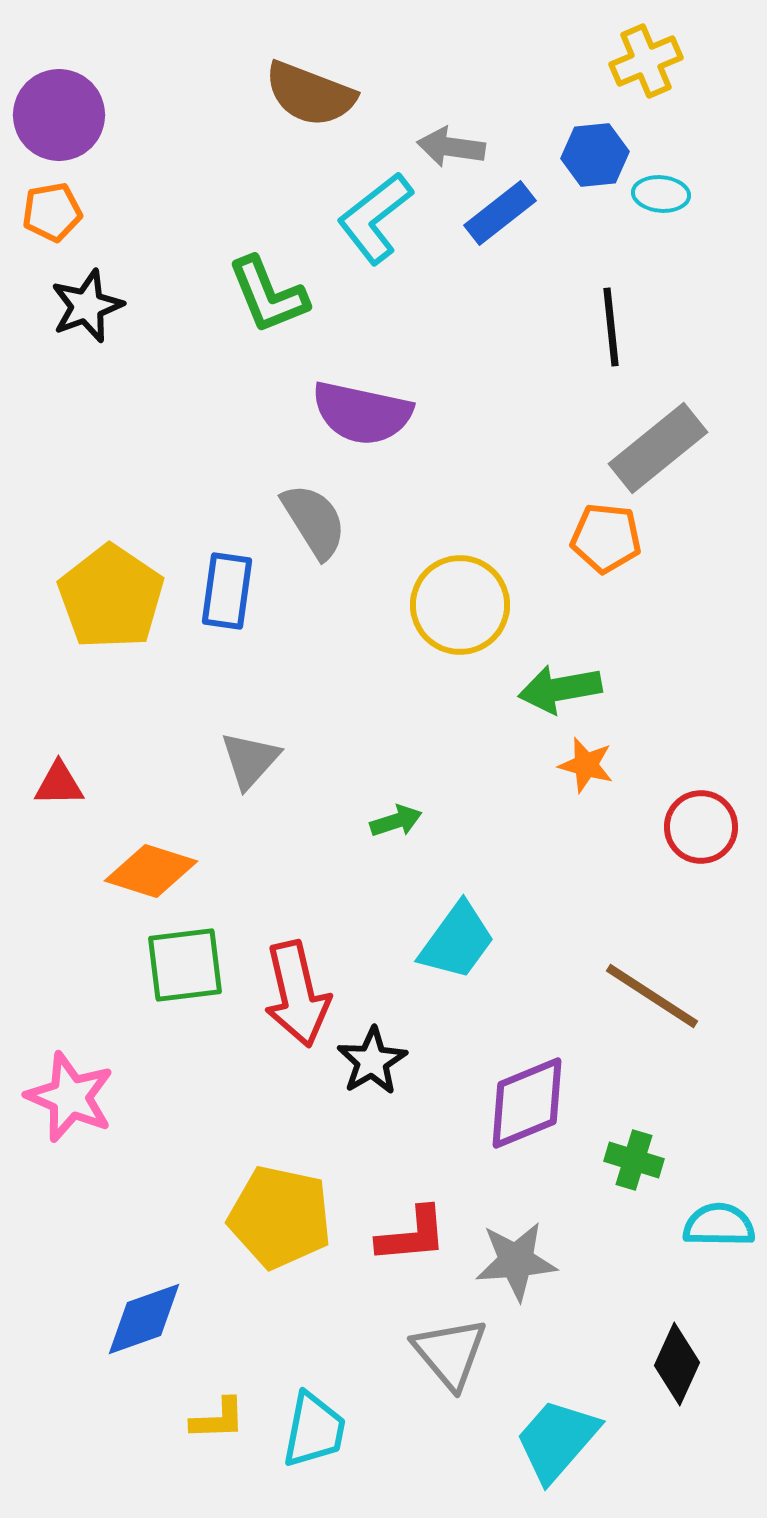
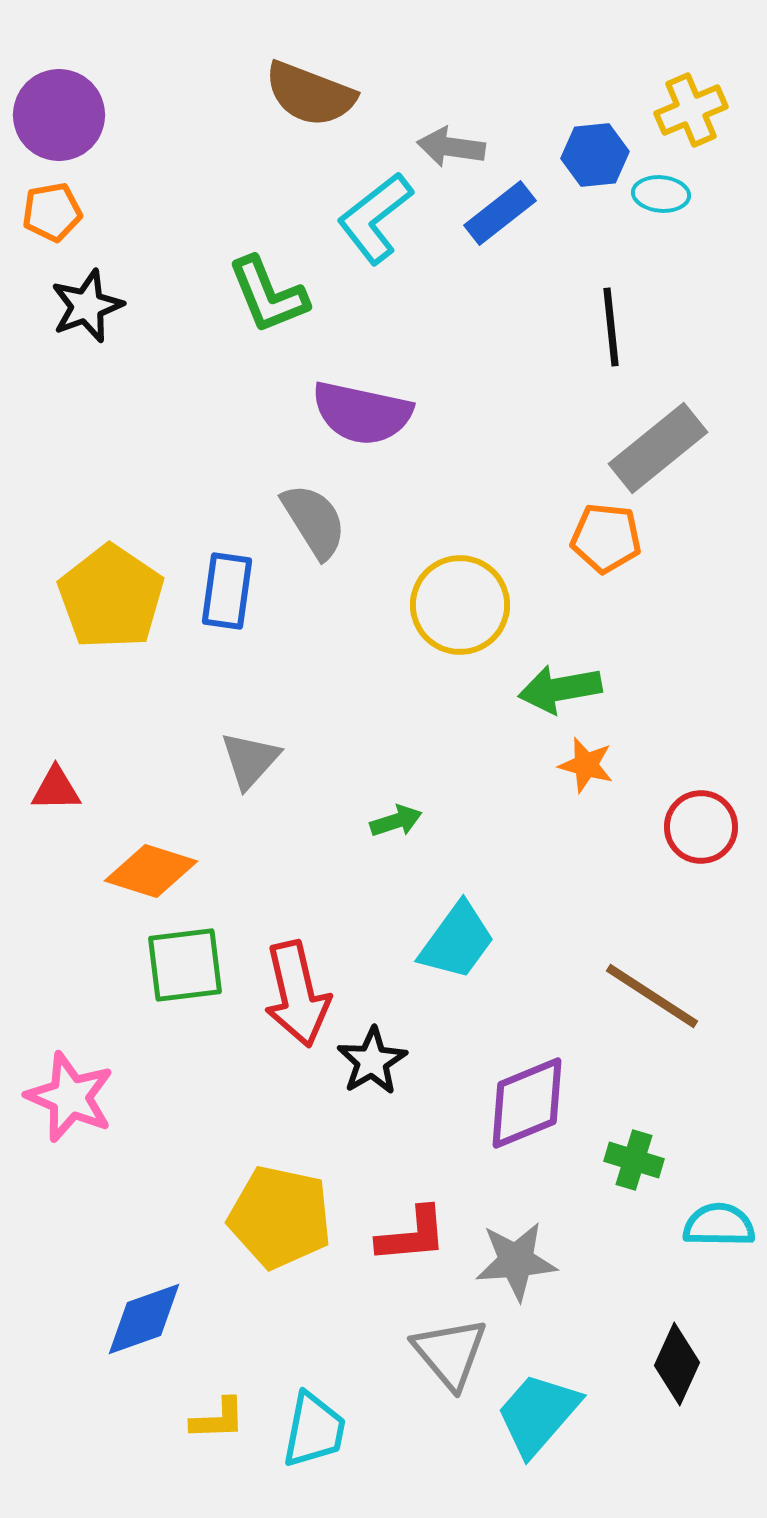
yellow cross at (646, 61): moved 45 px right, 49 px down
red triangle at (59, 784): moved 3 px left, 5 px down
cyan trapezoid at (557, 1440): moved 19 px left, 26 px up
